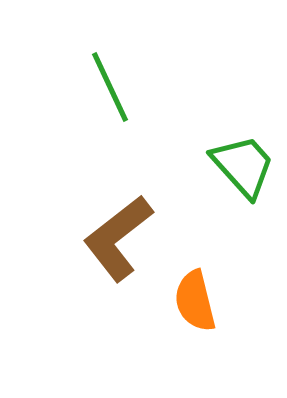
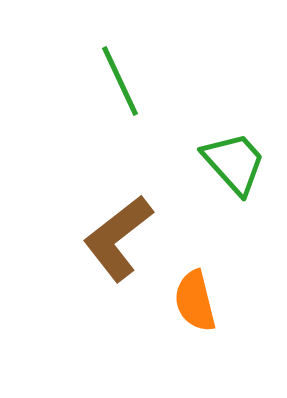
green line: moved 10 px right, 6 px up
green trapezoid: moved 9 px left, 3 px up
